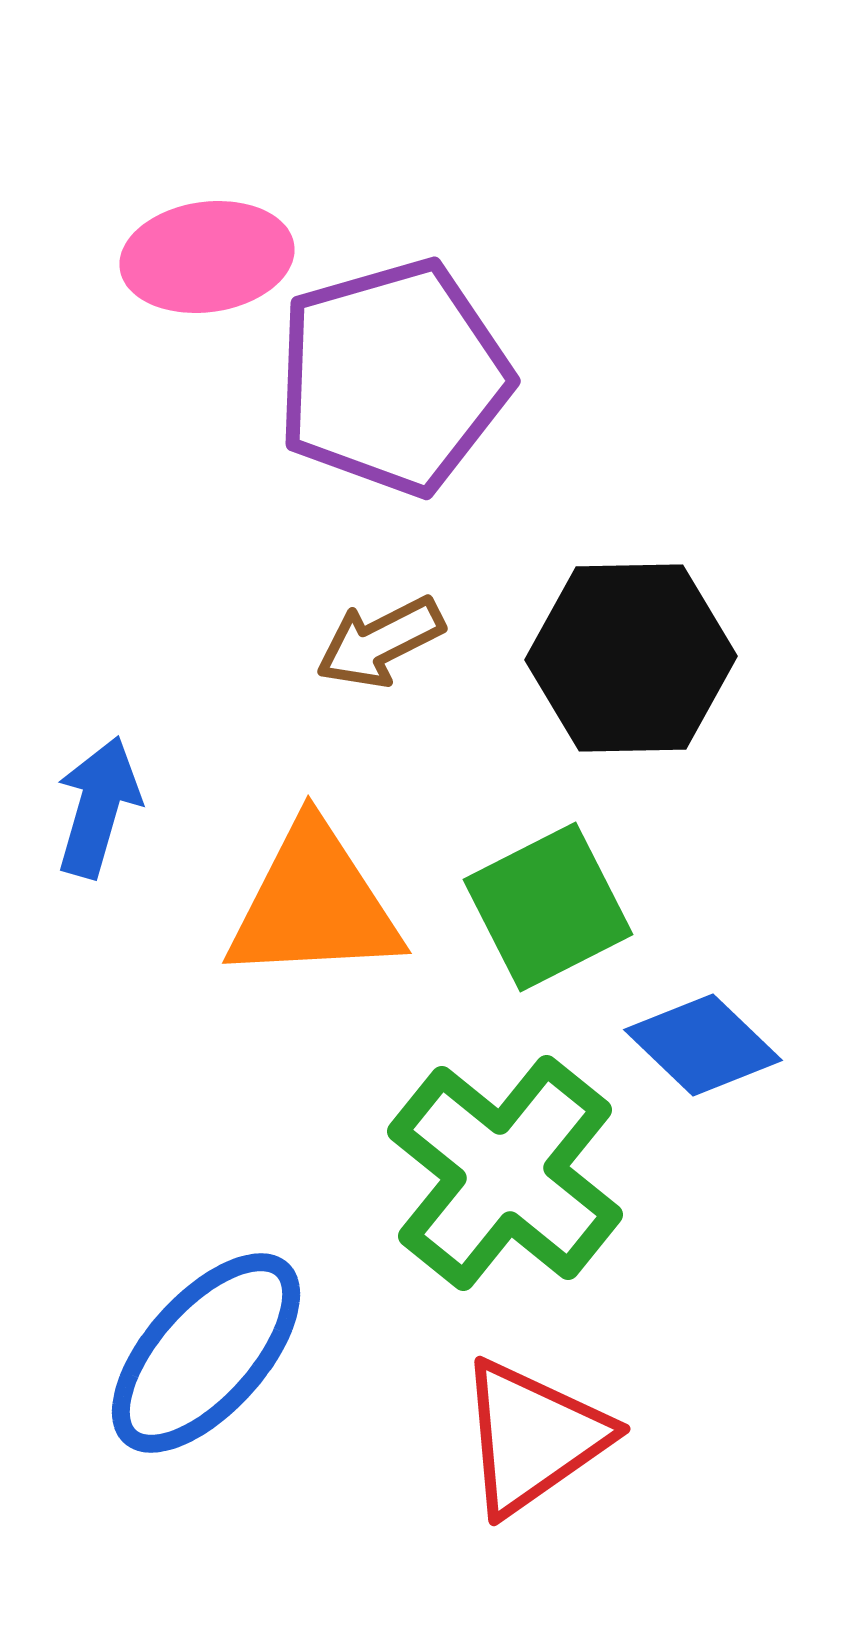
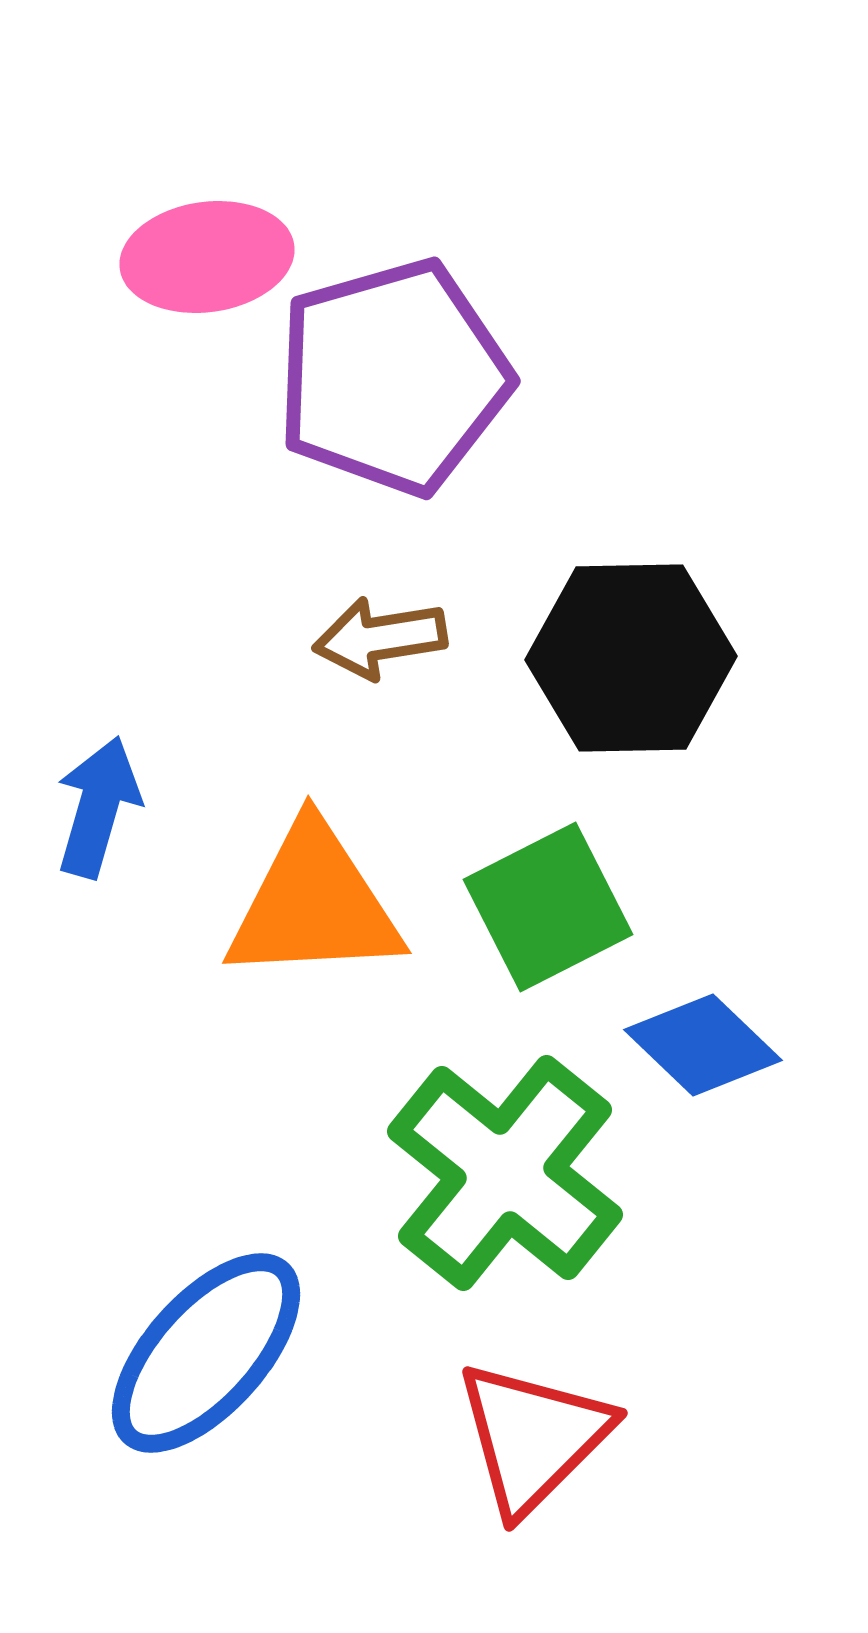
brown arrow: moved 4 px up; rotated 18 degrees clockwise
red triangle: rotated 10 degrees counterclockwise
